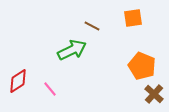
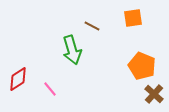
green arrow: rotated 100 degrees clockwise
red diamond: moved 2 px up
